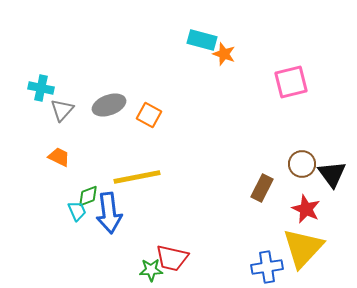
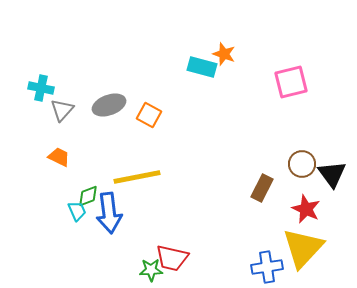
cyan rectangle: moved 27 px down
